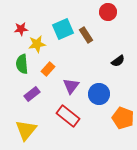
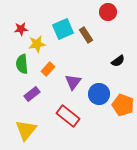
purple triangle: moved 2 px right, 4 px up
orange pentagon: moved 13 px up
